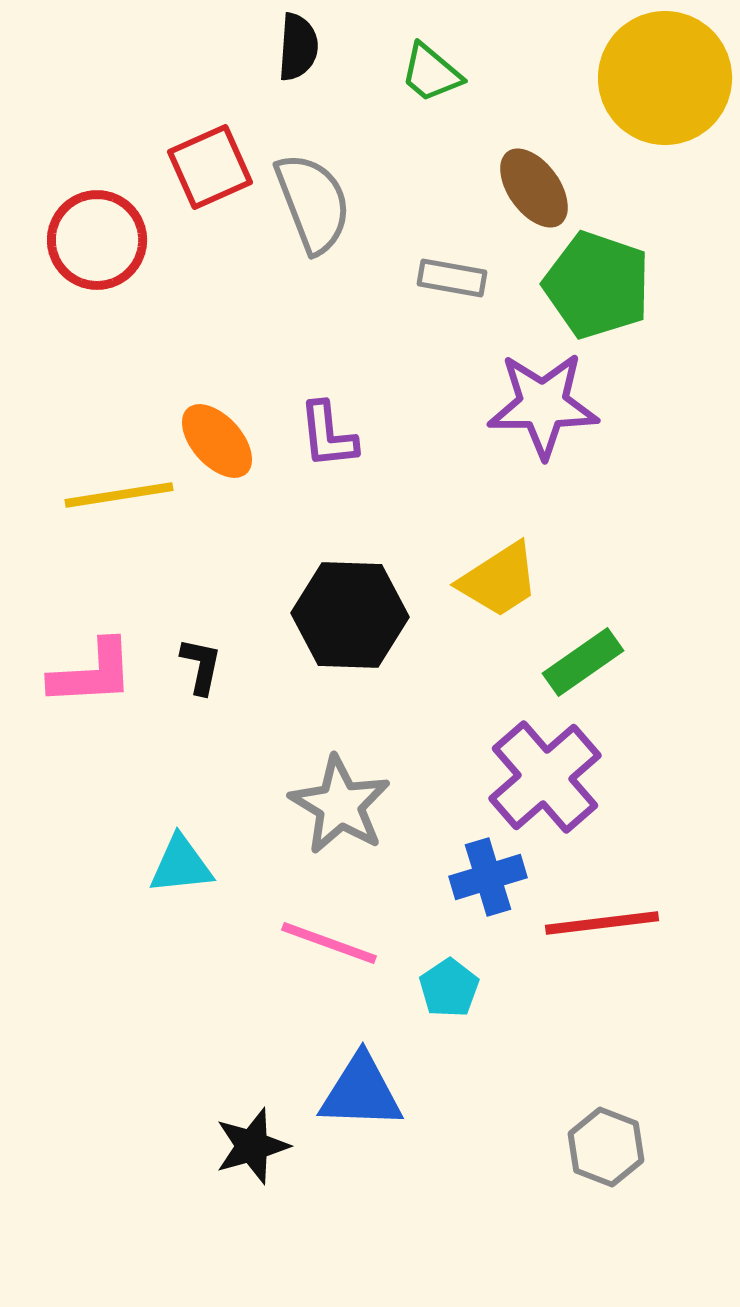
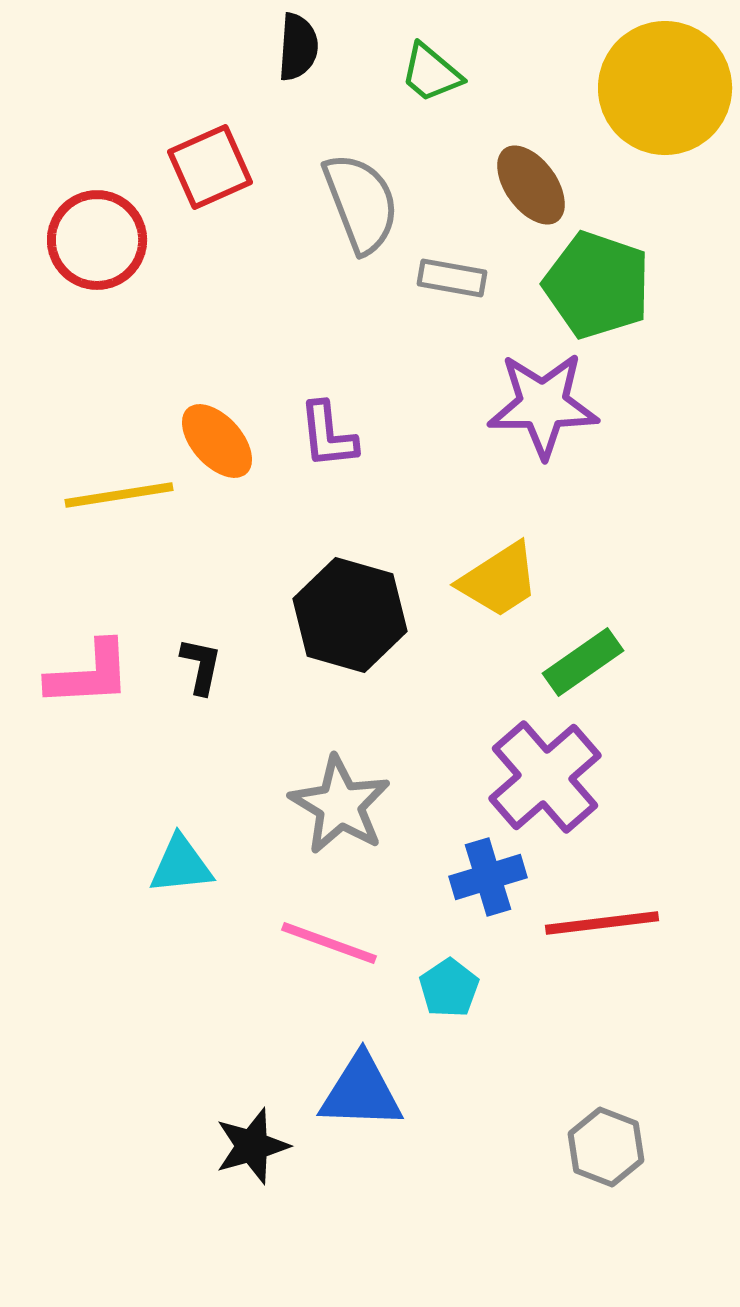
yellow circle: moved 10 px down
brown ellipse: moved 3 px left, 3 px up
gray semicircle: moved 48 px right
black hexagon: rotated 14 degrees clockwise
pink L-shape: moved 3 px left, 1 px down
